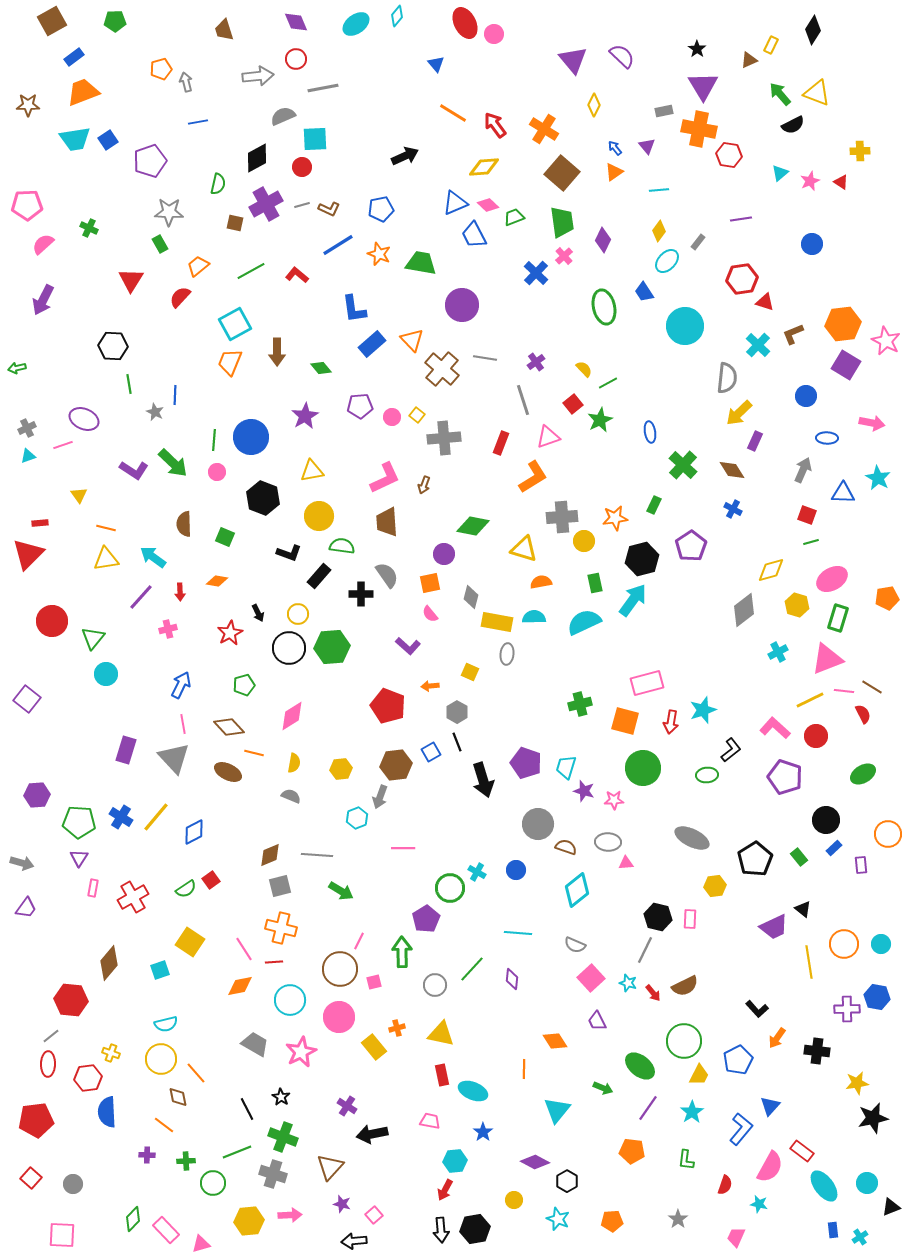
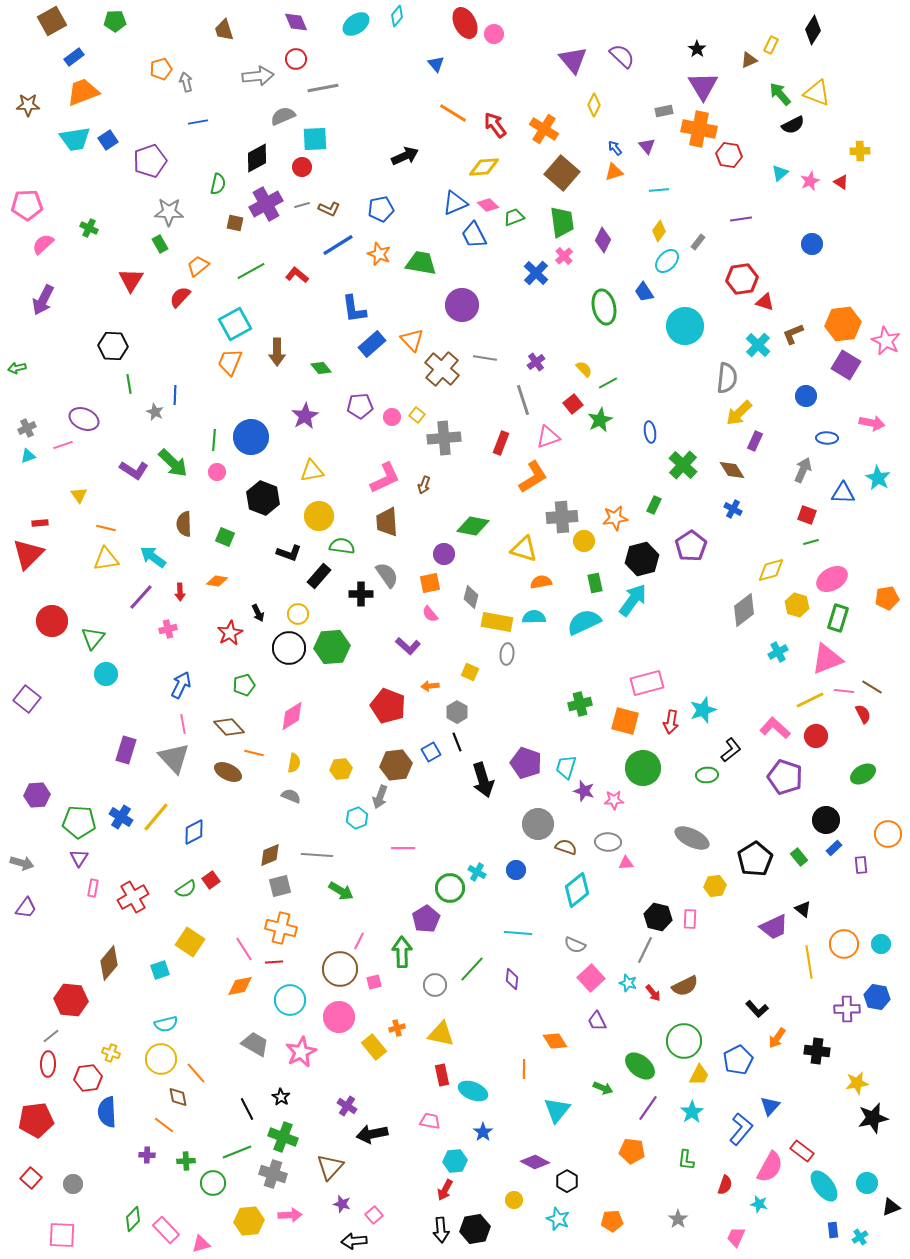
orange triangle at (614, 172): rotated 18 degrees clockwise
